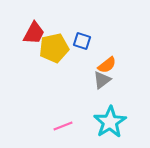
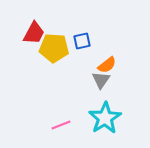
blue square: rotated 30 degrees counterclockwise
yellow pentagon: rotated 16 degrees clockwise
gray triangle: moved 1 px left; rotated 18 degrees counterclockwise
cyan star: moved 5 px left, 4 px up
pink line: moved 2 px left, 1 px up
